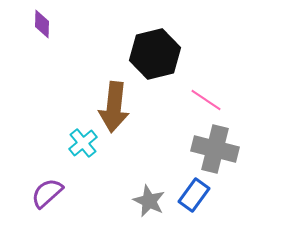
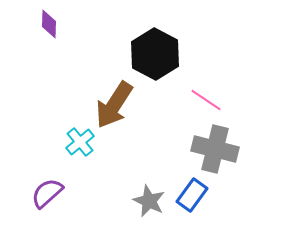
purple diamond: moved 7 px right
black hexagon: rotated 18 degrees counterclockwise
brown arrow: moved 2 px up; rotated 27 degrees clockwise
cyan cross: moved 3 px left, 1 px up
blue rectangle: moved 2 px left
